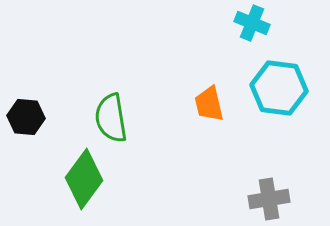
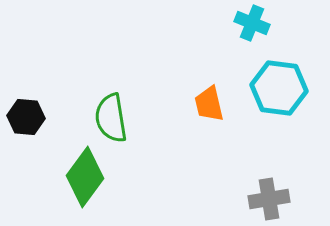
green diamond: moved 1 px right, 2 px up
